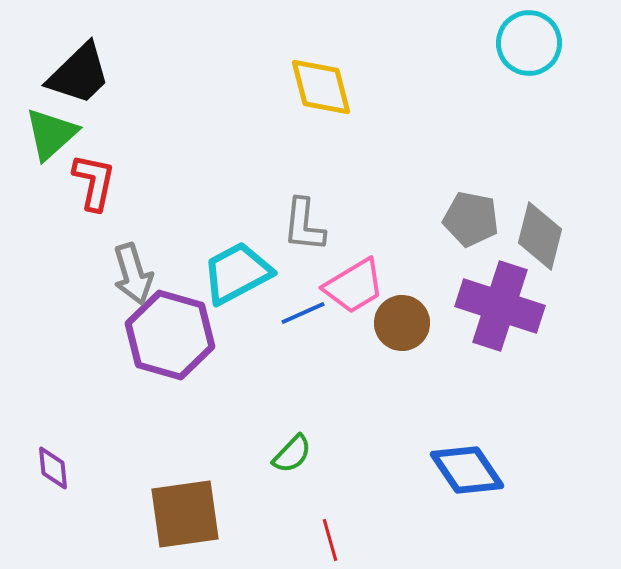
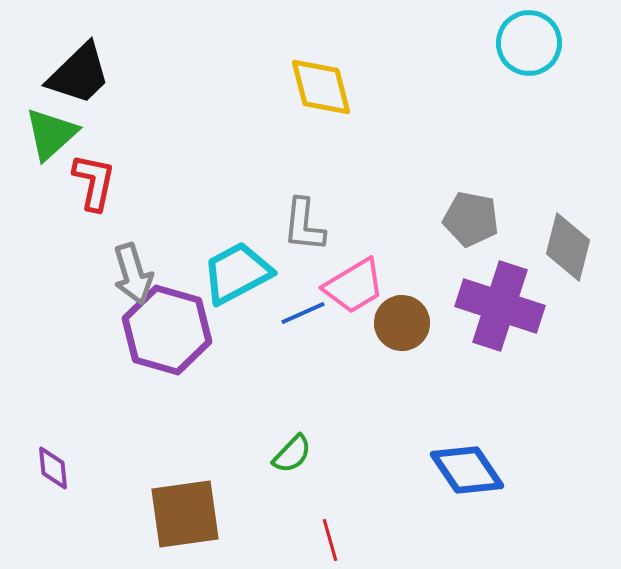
gray diamond: moved 28 px right, 11 px down
purple hexagon: moved 3 px left, 5 px up
